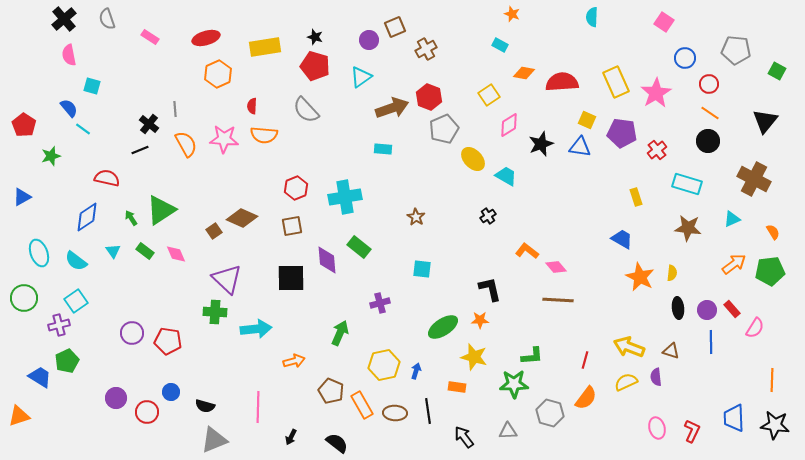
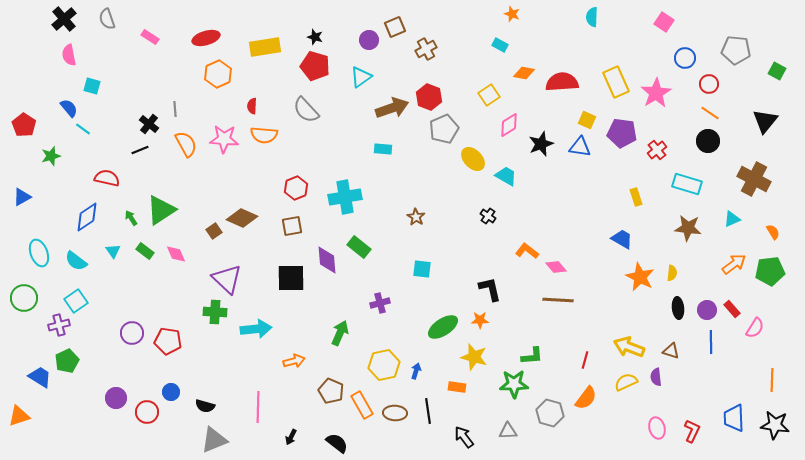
black cross at (488, 216): rotated 21 degrees counterclockwise
